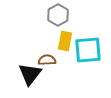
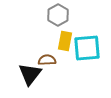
cyan square: moved 1 px left, 2 px up
